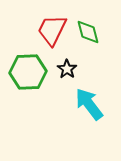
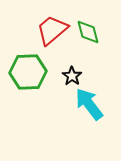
red trapezoid: rotated 24 degrees clockwise
black star: moved 5 px right, 7 px down
